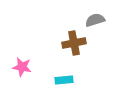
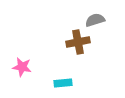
brown cross: moved 4 px right, 1 px up
cyan rectangle: moved 1 px left, 3 px down
